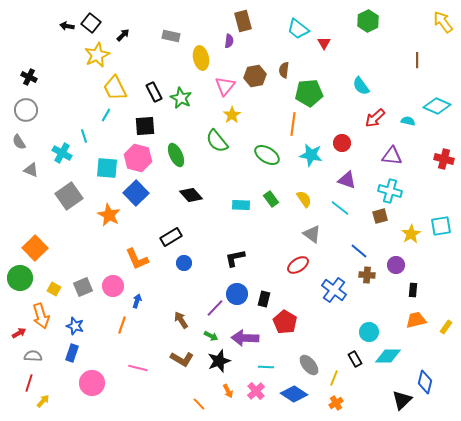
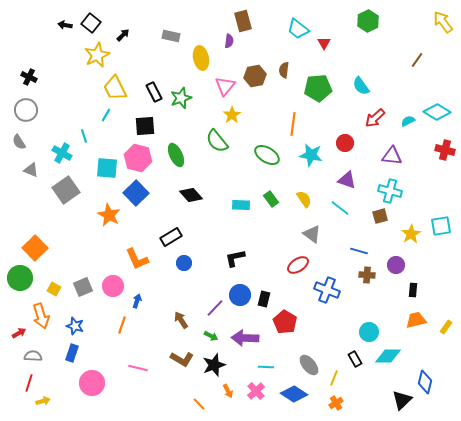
black arrow at (67, 26): moved 2 px left, 1 px up
brown line at (417, 60): rotated 35 degrees clockwise
green pentagon at (309, 93): moved 9 px right, 5 px up
green star at (181, 98): rotated 25 degrees clockwise
cyan diamond at (437, 106): moved 6 px down; rotated 8 degrees clockwise
cyan semicircle at (408, 121): rotated 40 degrees counterclockwise
red circle at (342, 143): moved 3 px right
red cross at (444, 159): moved 1 px right, 9 px up
gray square at (69, 196): moved 3 px left, 6 px up
blue line at (359, 251): rotated 24 degrees counterclockwise
blue cross at (334, 290): moved 7 px left; rotated 15 degrees counterclockwise
blue circle at (237, 294): moved 3 px right, 1 px down
black star at (219, 361): moved 5 px left, 4 px down
yellow arrow at (43, 401): rotated 32 degrees clockwise
